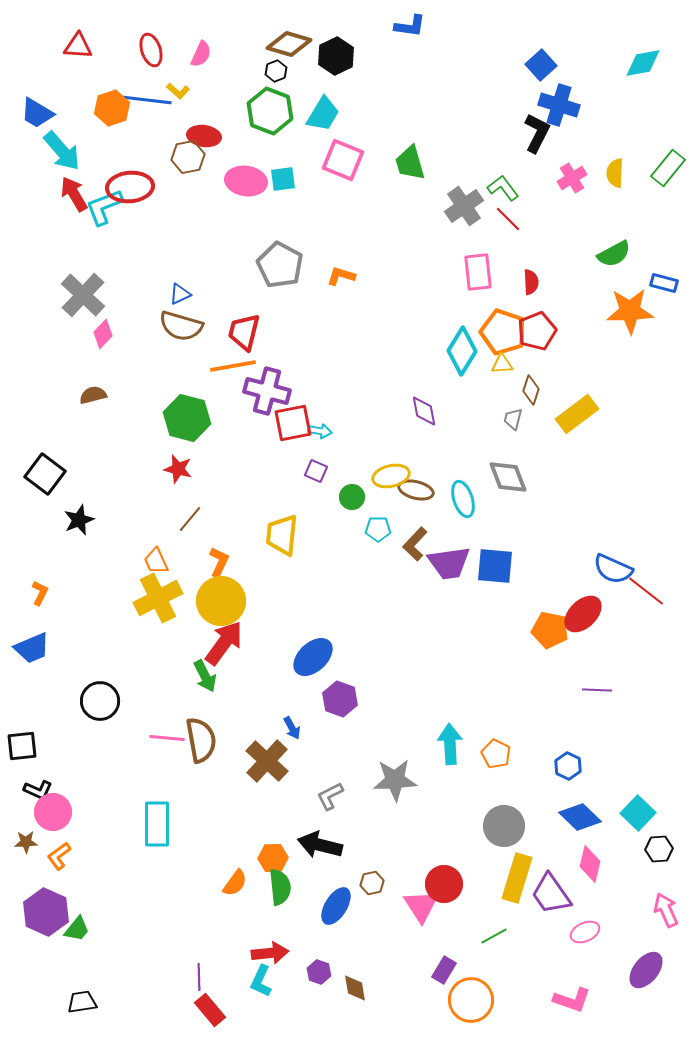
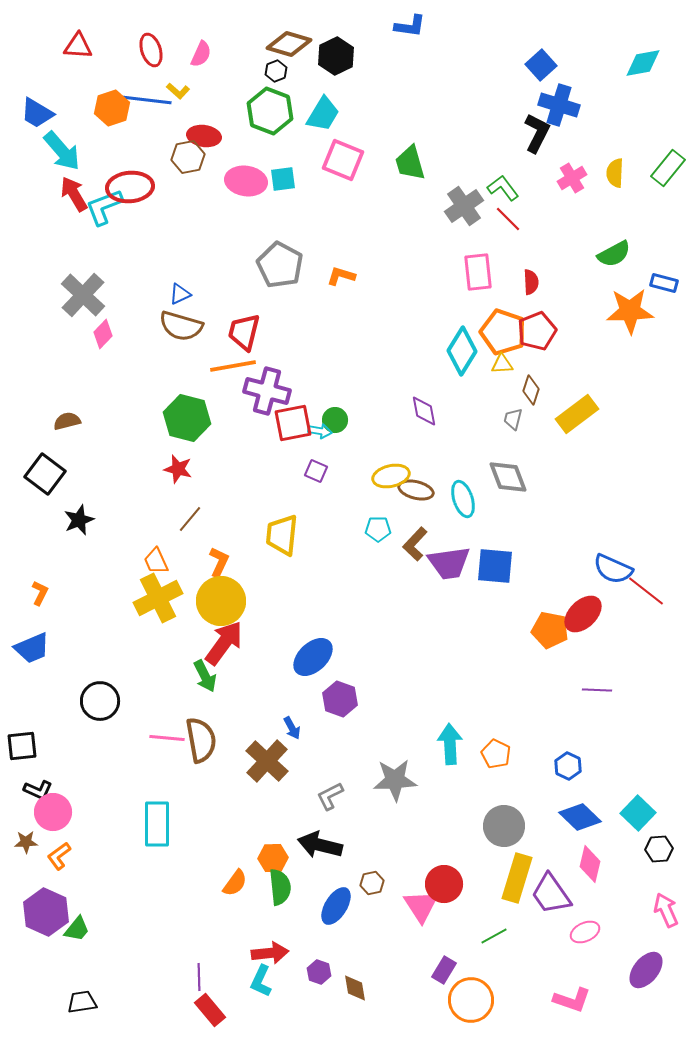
brown semicircle at (93, 395): moved 26 px left, 26 px down
green circle at (352, 497): moved 17 px left, 77 px up
